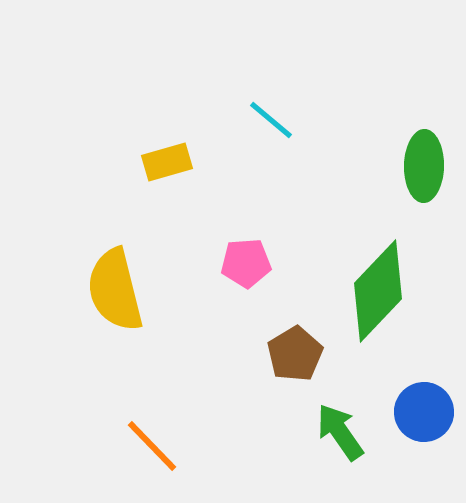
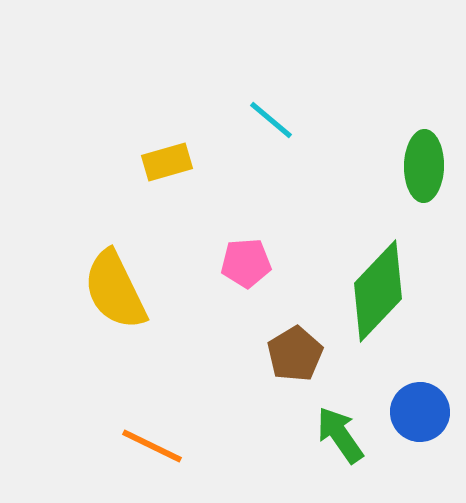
yellow semicircle: rotated 12 degrees counterclockwise
blue circle: moved 4 px left
green arrow: moved 3 px down
orange line: rotated 20 degrees counterclockwise
